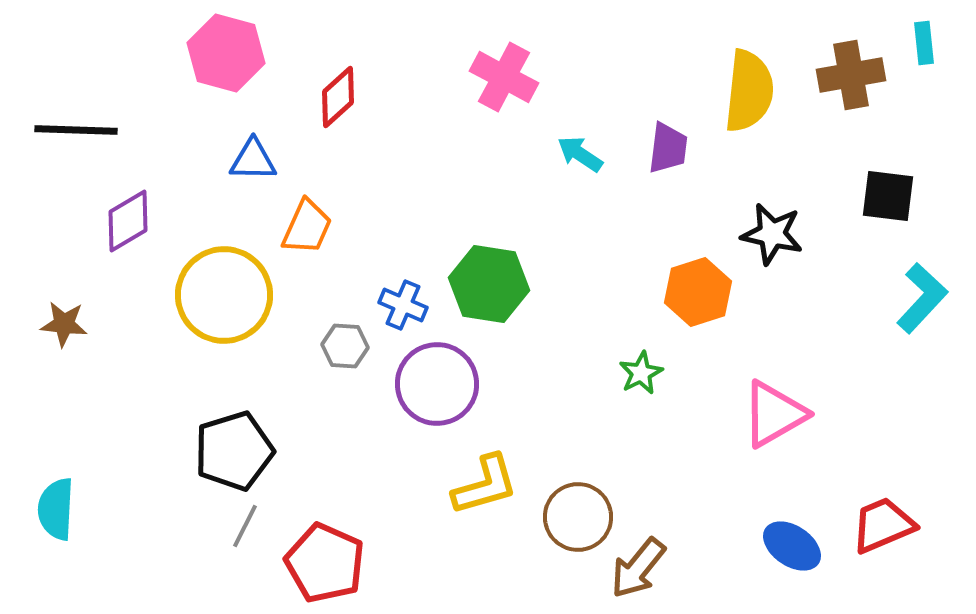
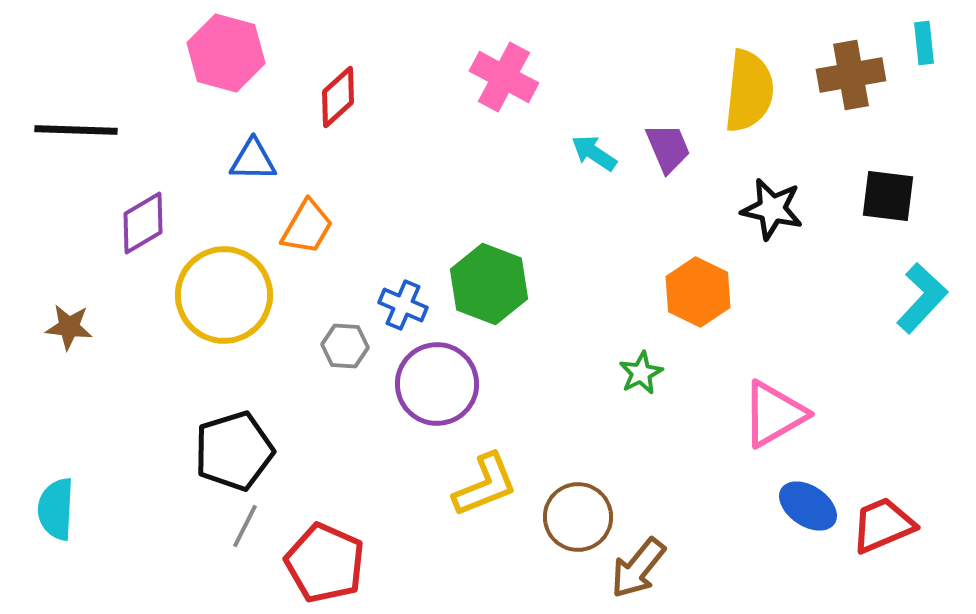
purple trapezoid: rotated 30 degrees counterclockwise
cyan arrow: moved 14 px right, 1 px up
purple diamond: moved 15 px right, 2 px down
orange trapezoid: rotated 6 degrees clockwise
black star: moved 25 px up
green hexagon: rotated 12 degrees clockwise
orange hexagon: rotated 16 degrees counterclockwise
brown star: moved 5 px right, 3 px down
yellow L-shape: rotated 6 degrees counterclockwise
blue ellipse: moved 16 px right, 40 px up
